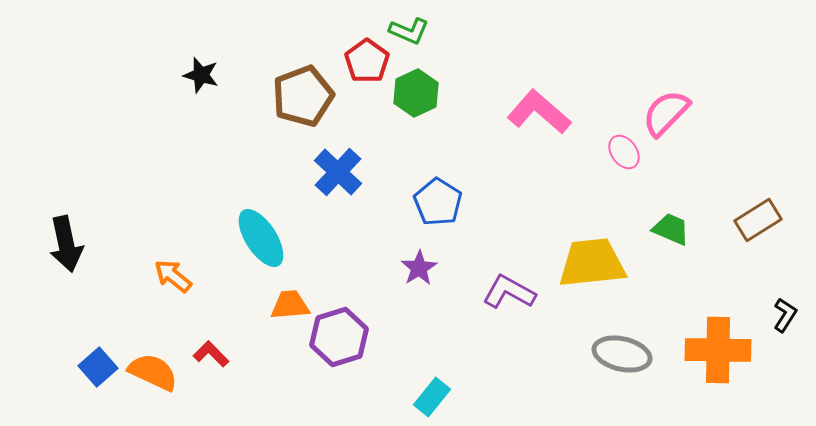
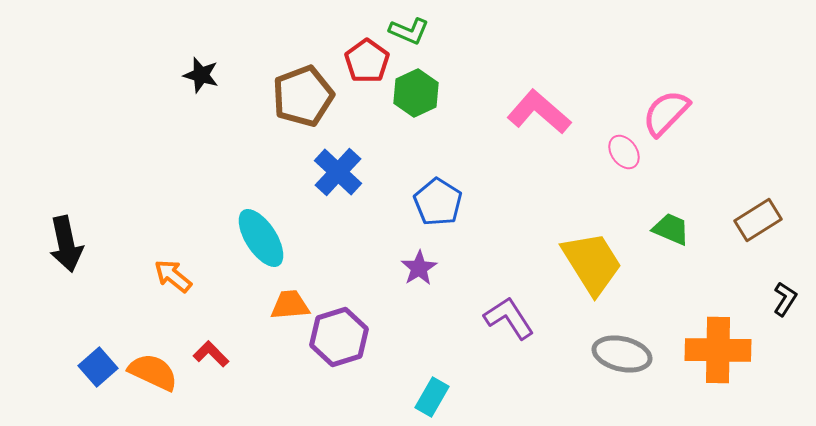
yellow trapezoid: rotated 64 degrees clockwise
purple L-shape: moved 26 px down; rotated 28 degrees clockwise
black L-shape: moved 16 px up
cyan rectangle: rotated 9 degrees counterclockwise
